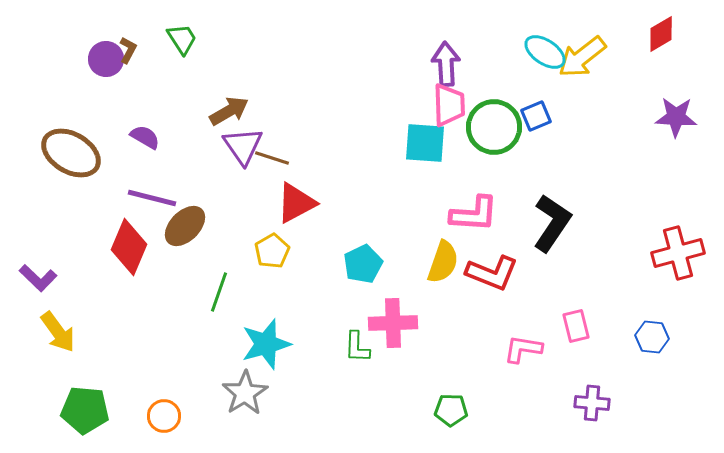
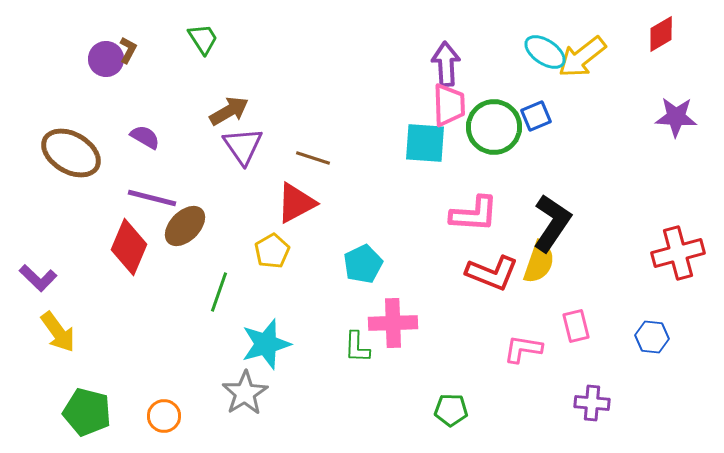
green trapezoid at (182, 39): moved 21 px right
brown line at (272, 158): moved 41 px right
yellow semicircle at (443, 262): moved 96 px right
green pentagon at (85, 410): moved 2 px right, 2 px down; rotated 9 degrees clockwise
